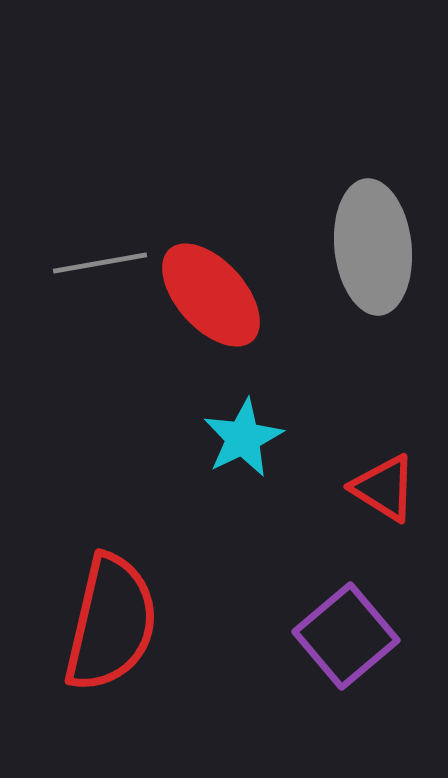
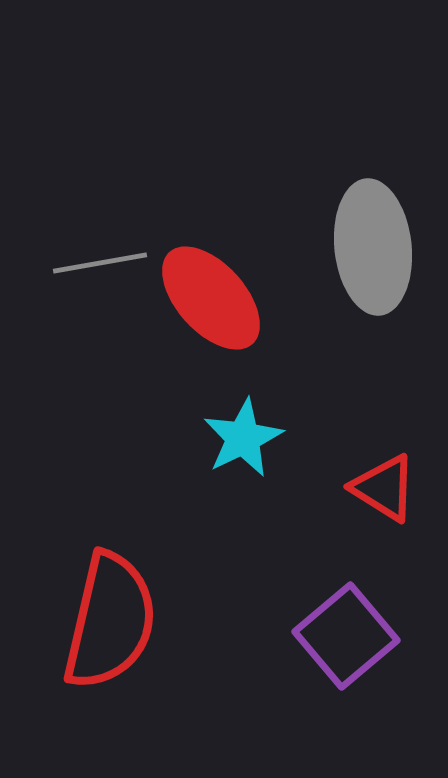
red ellipse: moved 3 px down
red semicircle: moved 1 px left, 2 px up
